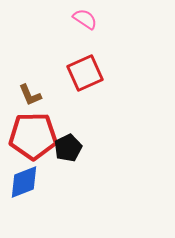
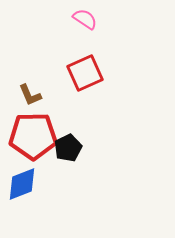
blue diamond: moved 2 px left, 2 px down
